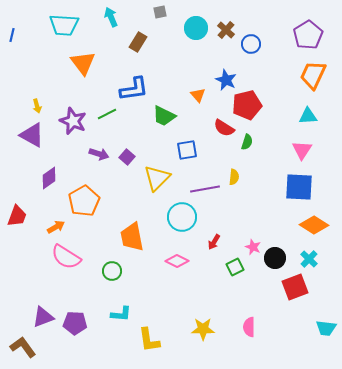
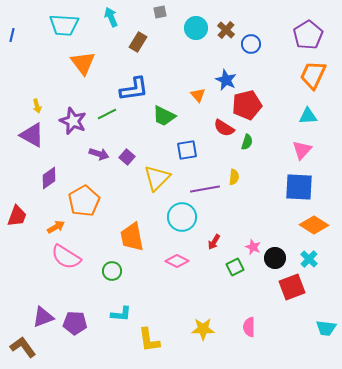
pink triangle at (302, 150): rotated 10 degrees clockwise
red square at (295, 287): moved 3 px left
